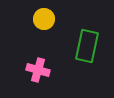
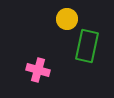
yellow circle: moved 23 px right
